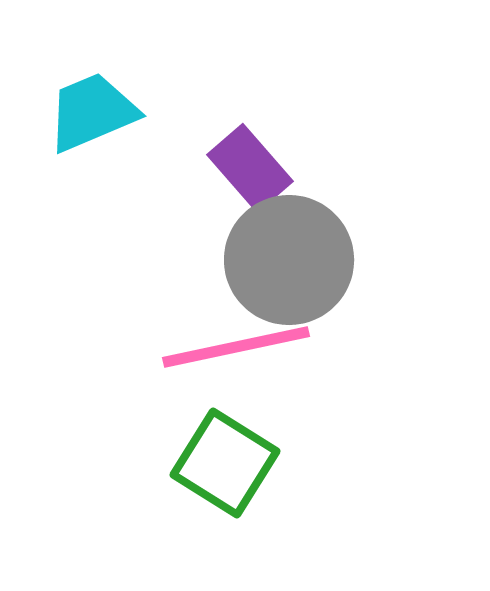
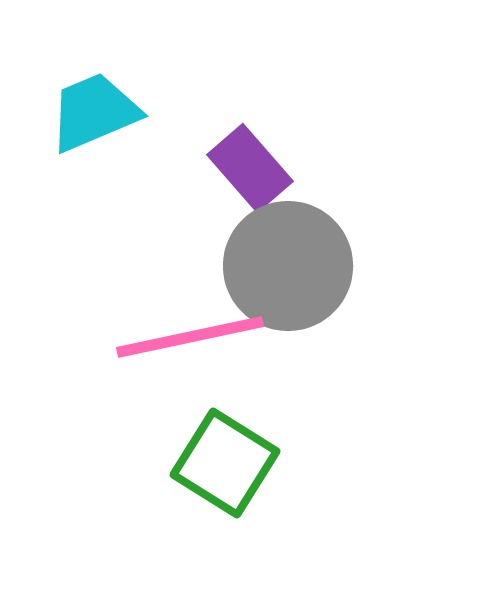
cyan trapezoid: moved 2 px right
gray circle: moved 1 px left, 6 px down
pink line: moved 46 px left, 10 px up
